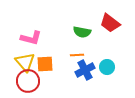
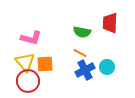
red trapezoid: rotated 55 degrees clockwise
orange line: moved 3 px right, 2 px up; rotated 32 degrees clockwise
